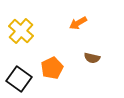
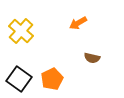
orange pentagon: moved 11 px down
